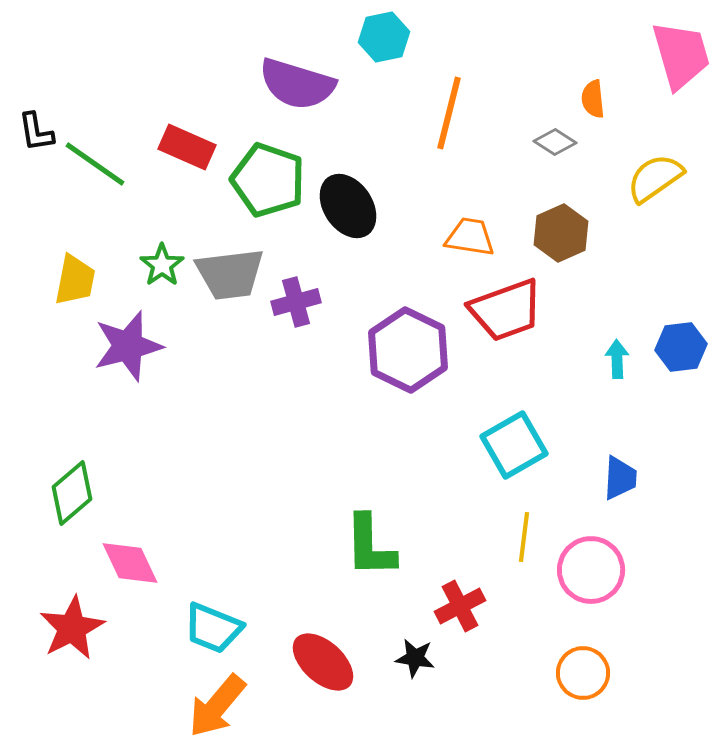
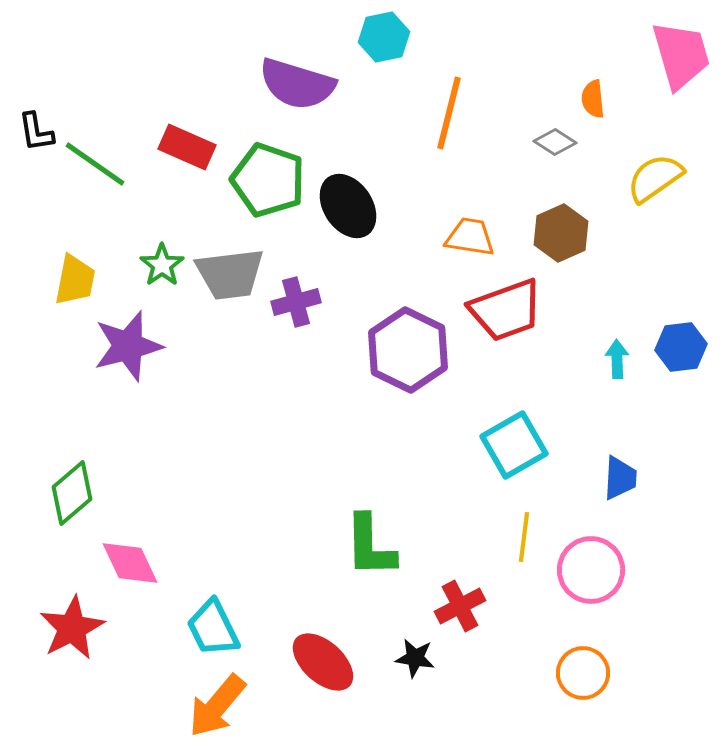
cyan trapezoid: rotated 42 degrees clockwise
